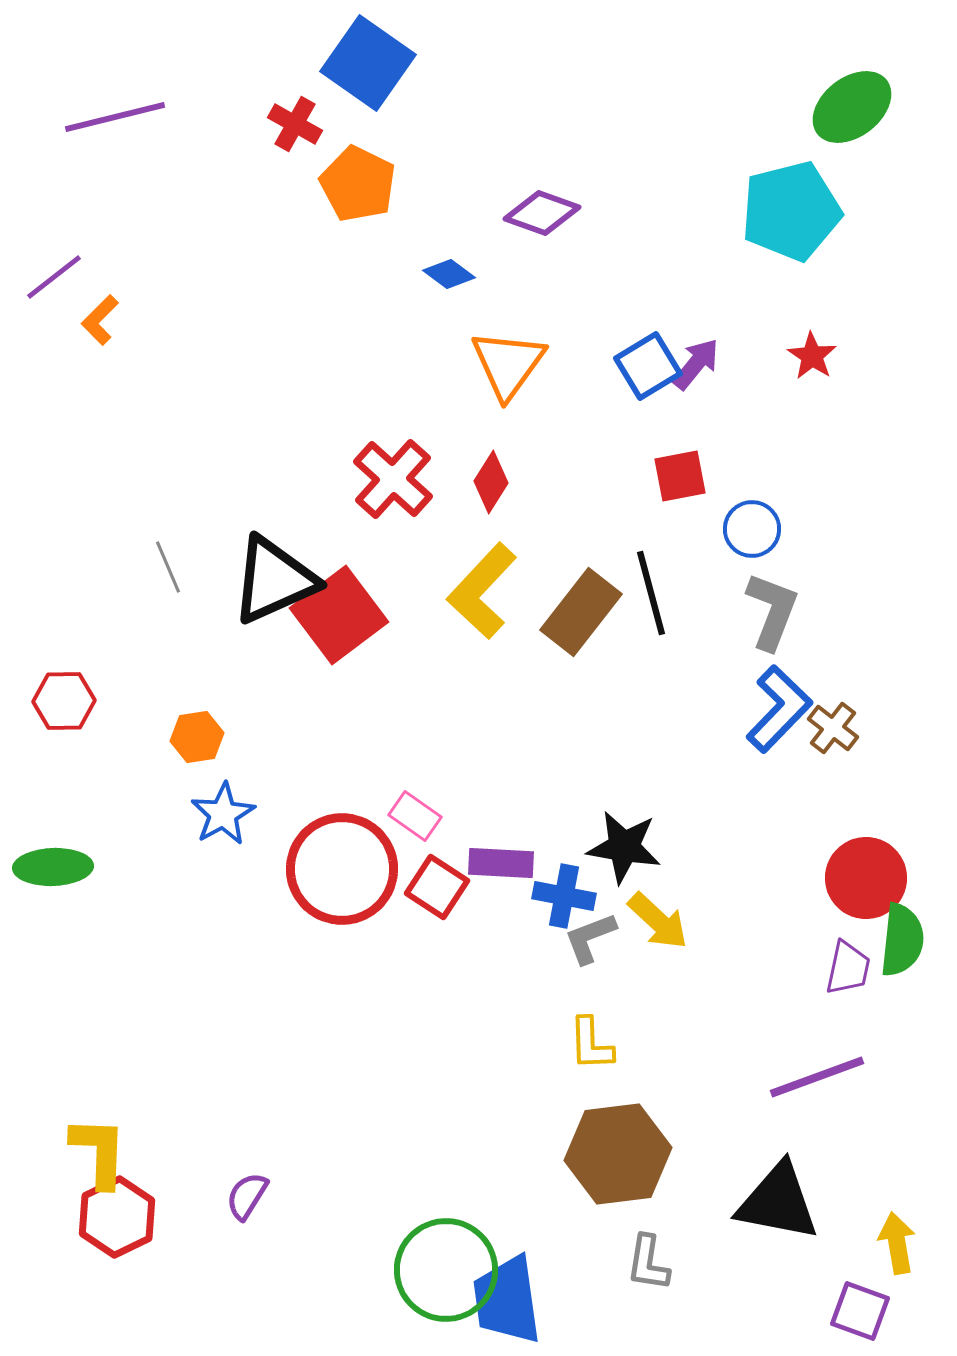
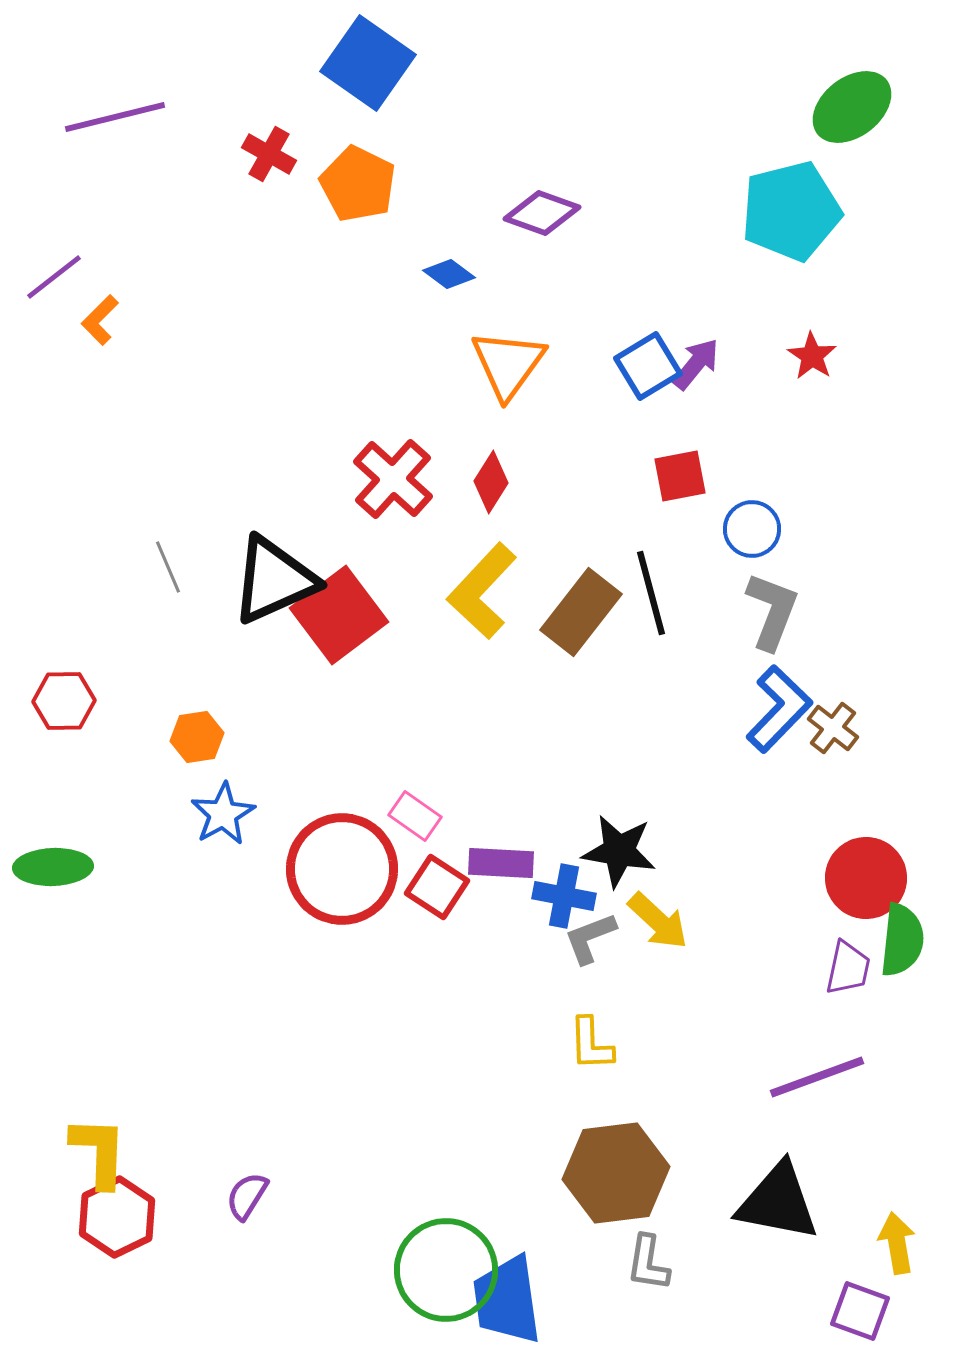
red cross at (295, 124): moved 26 px left, 30 px down
black star at (624, 847): moved 5 px left, 4 px down
brown hexagon at (618, 1154): moved 2 px left, 19 px down
